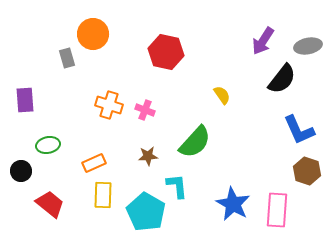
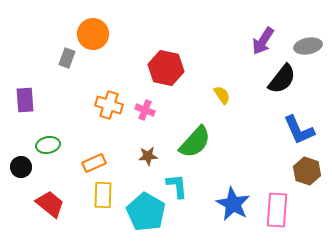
red hexagon: moved 16 px down
gray rectangle: rotated 36 degrees clockwise
black circle: moved 4 px up
